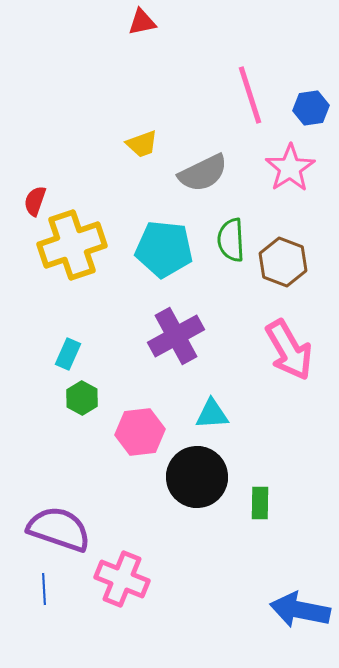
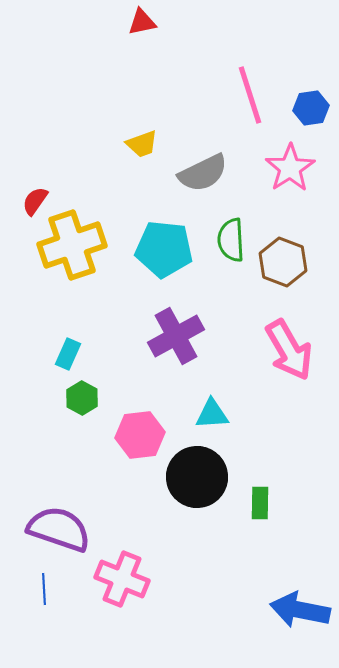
red semicircle: rotated 16 degrees clockwise
pink hexagon: moved 3 px down
